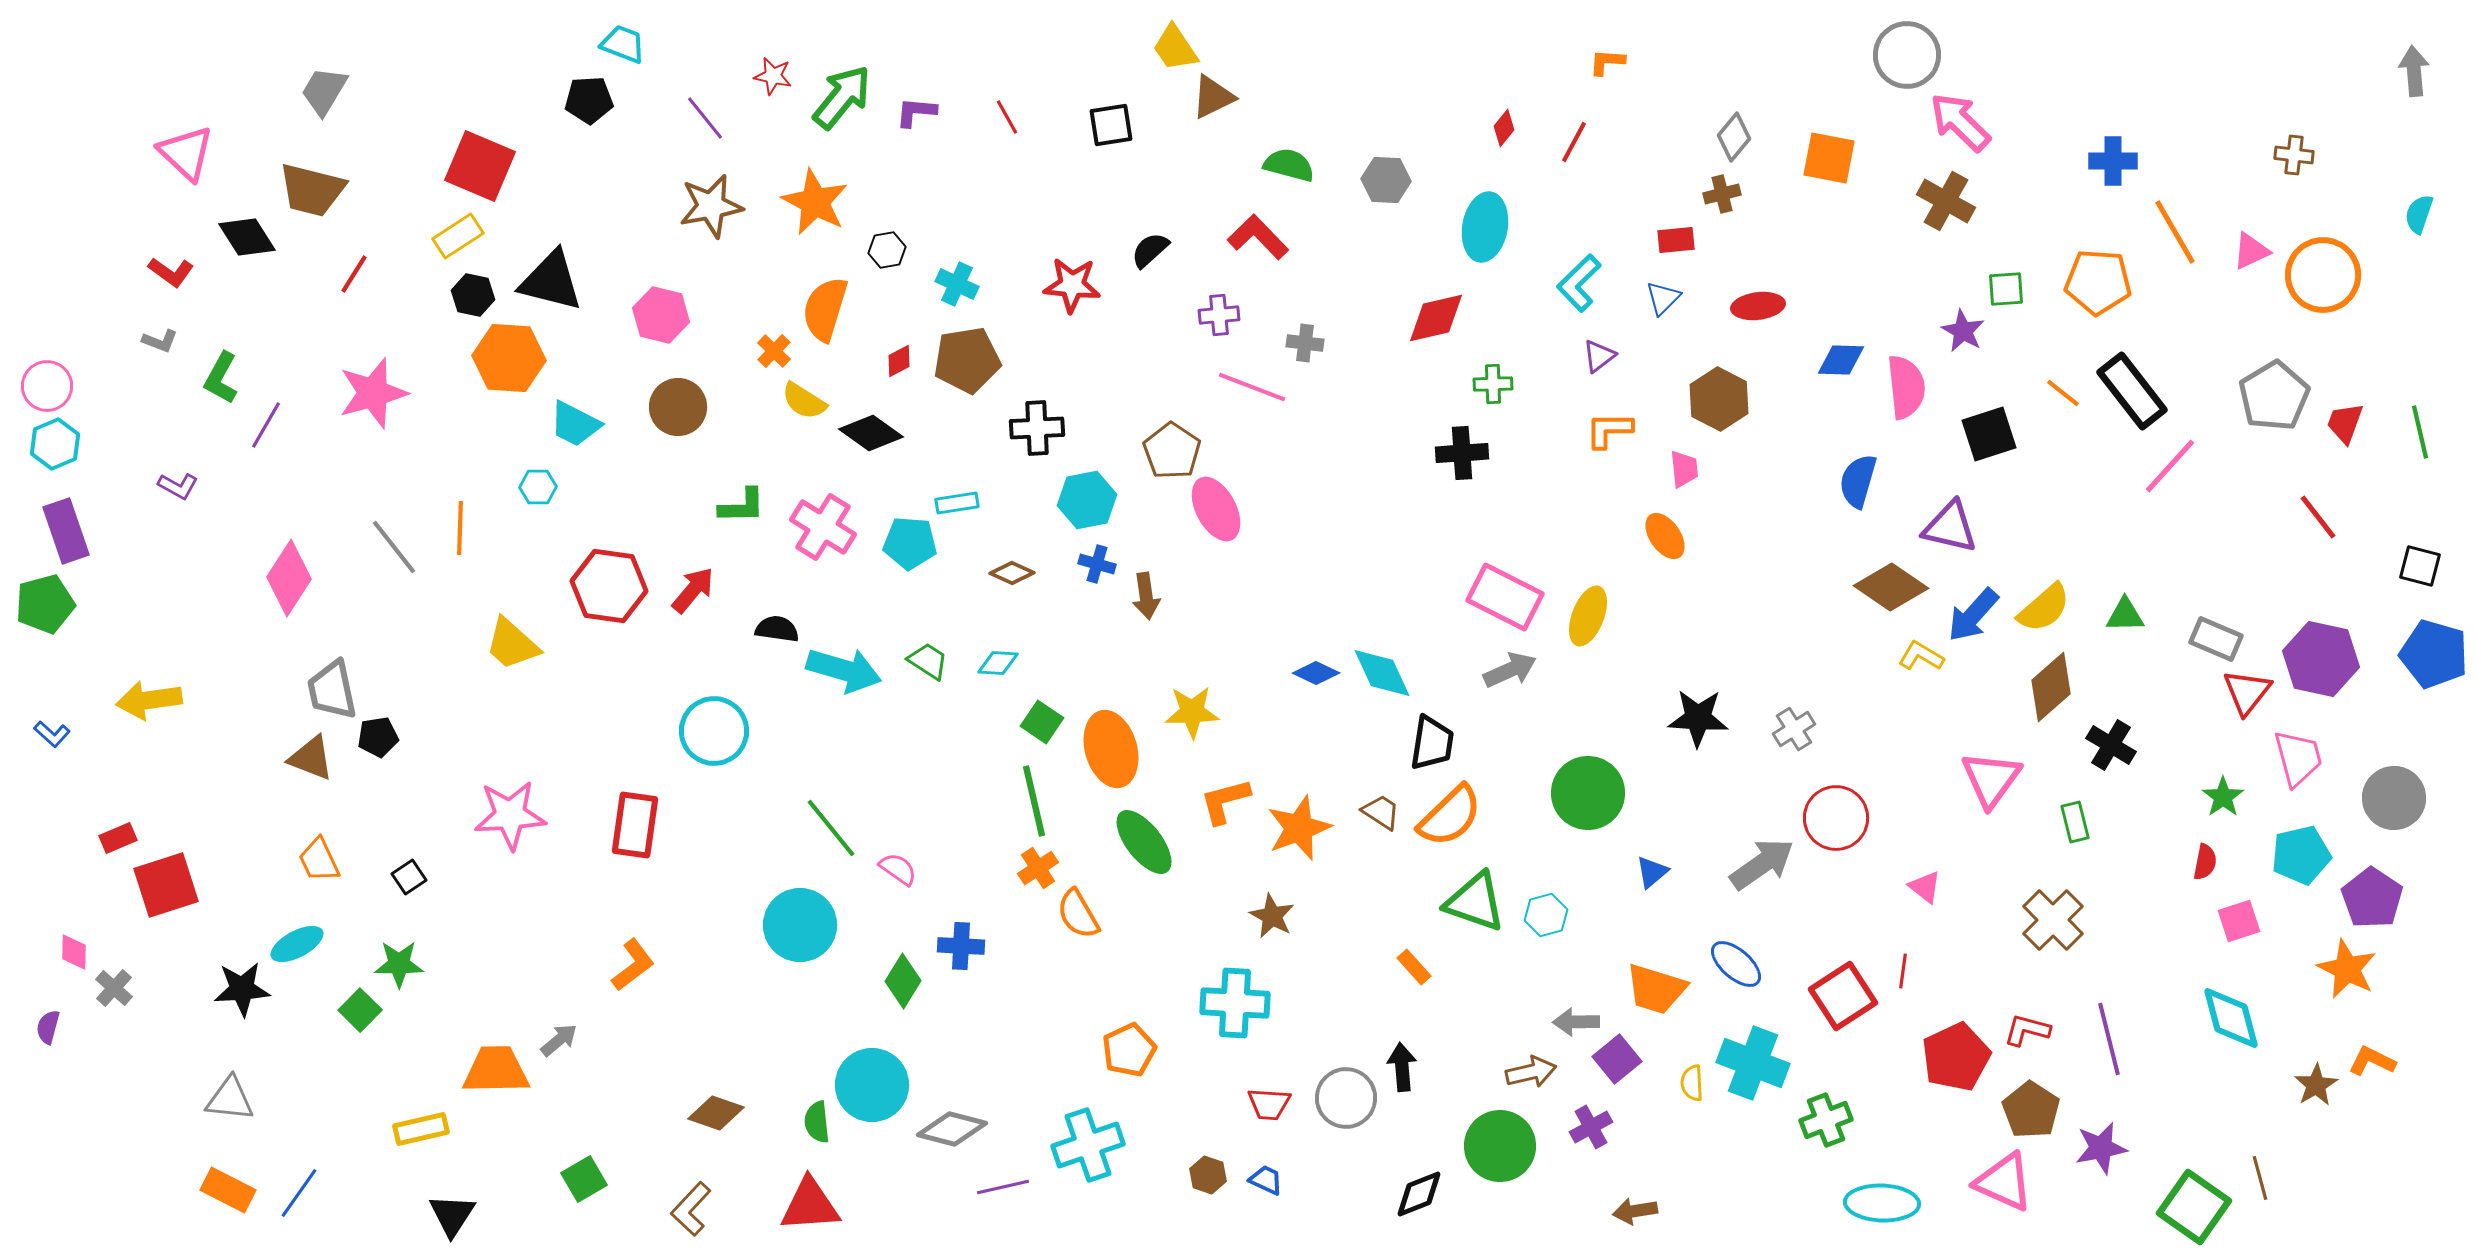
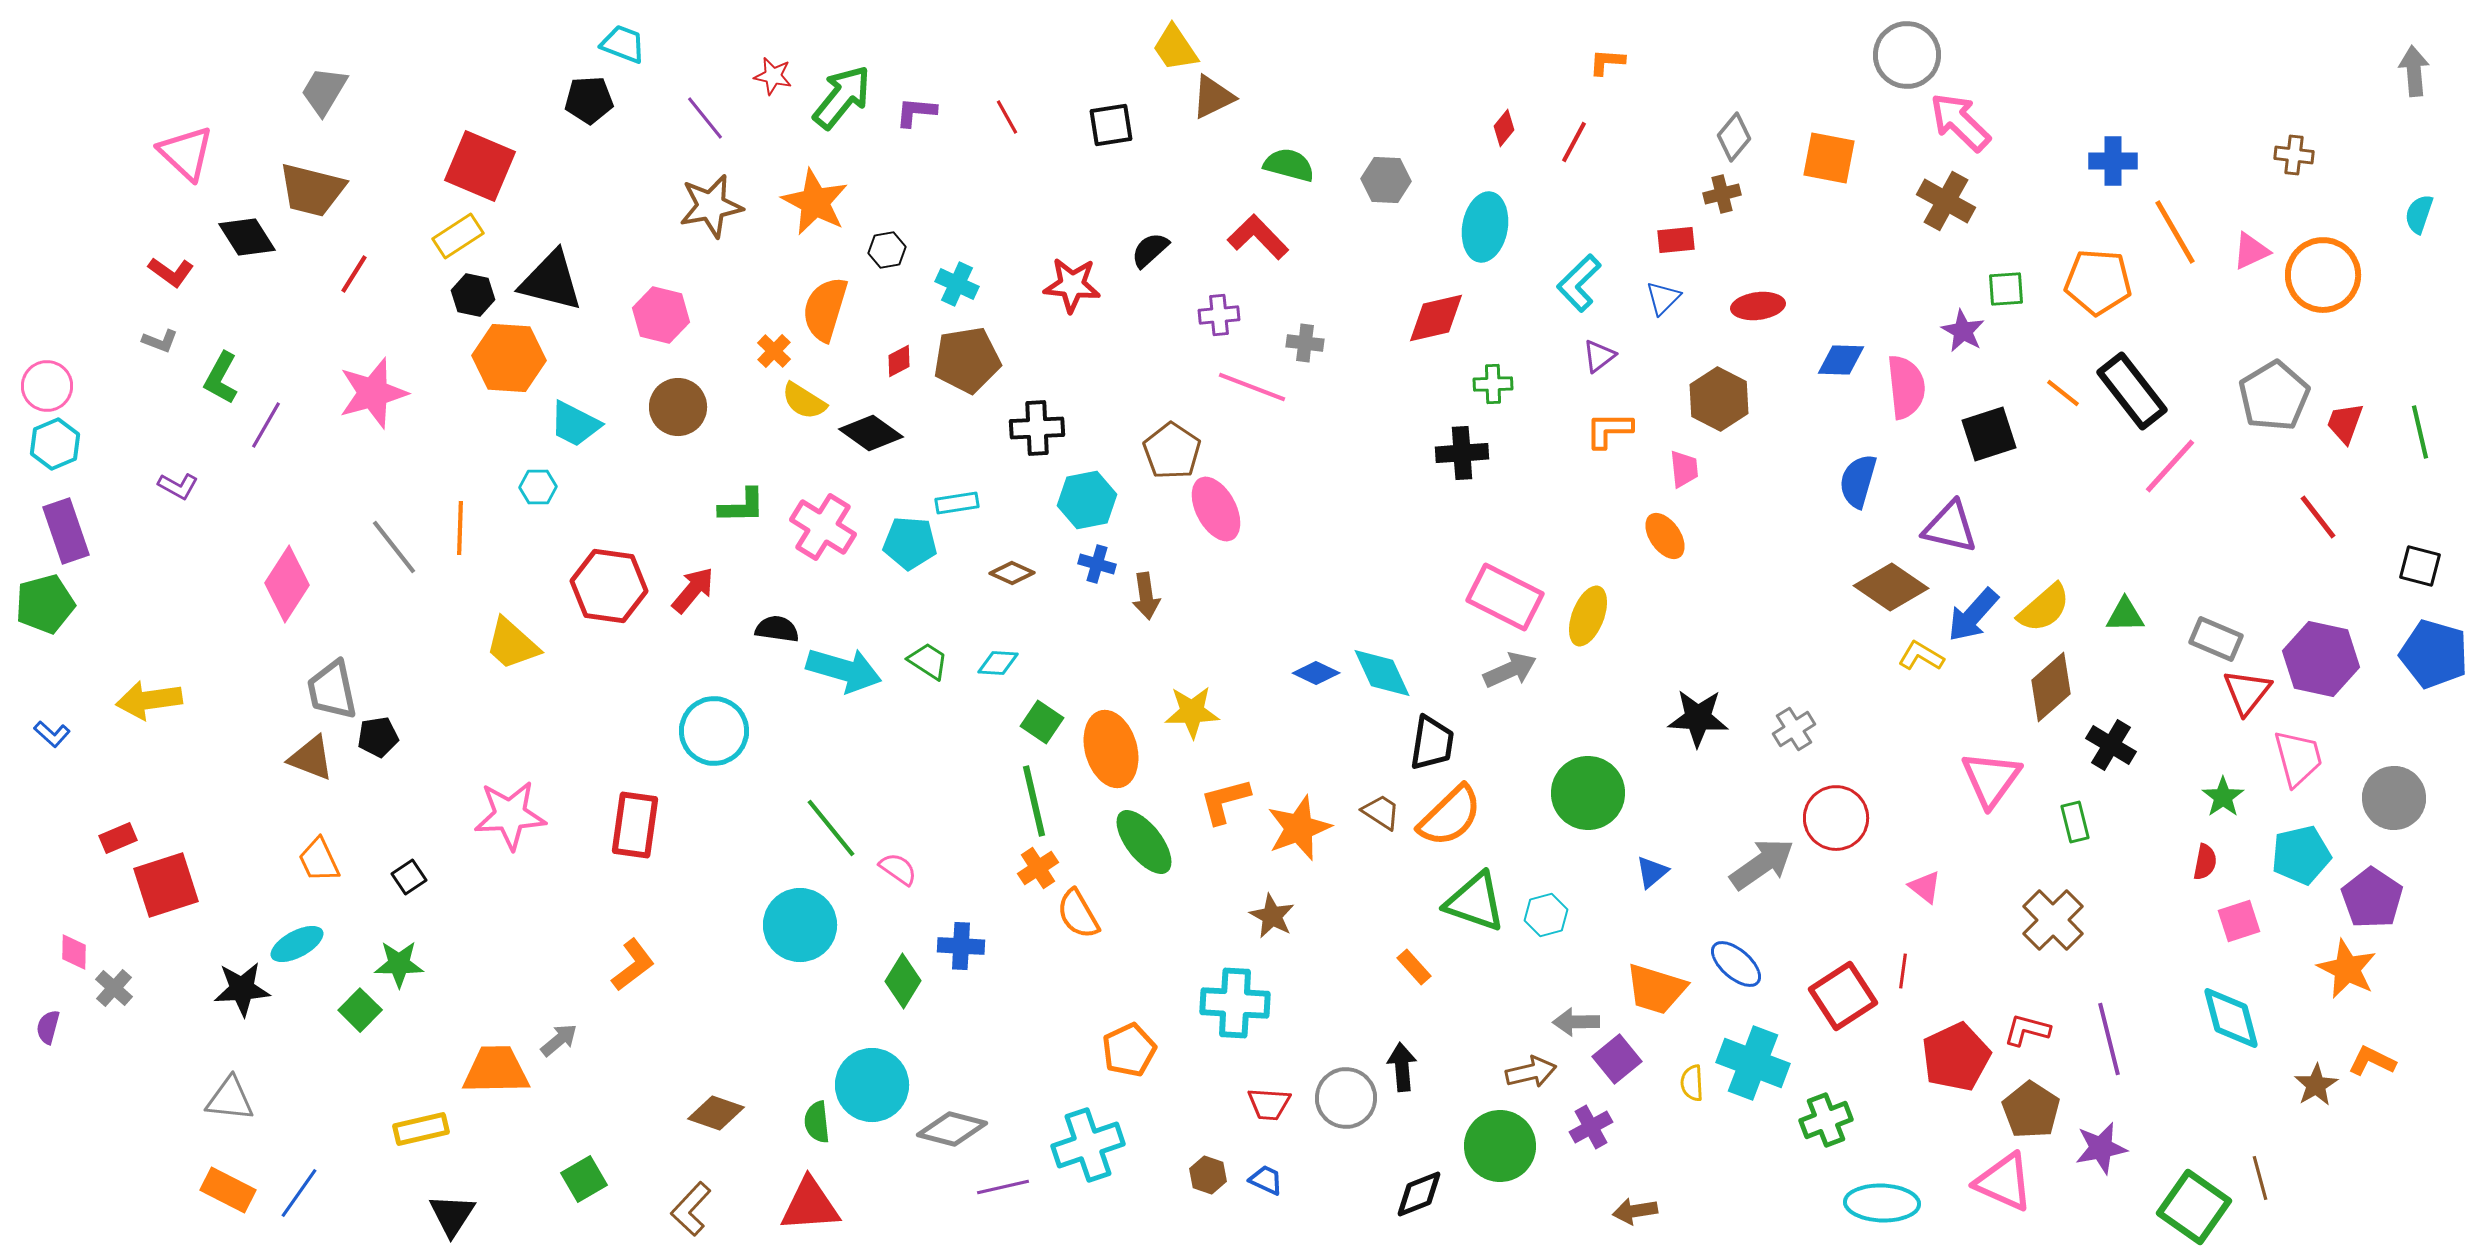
pink diamond at (289, 578): moved 2 px left, 6 px down
